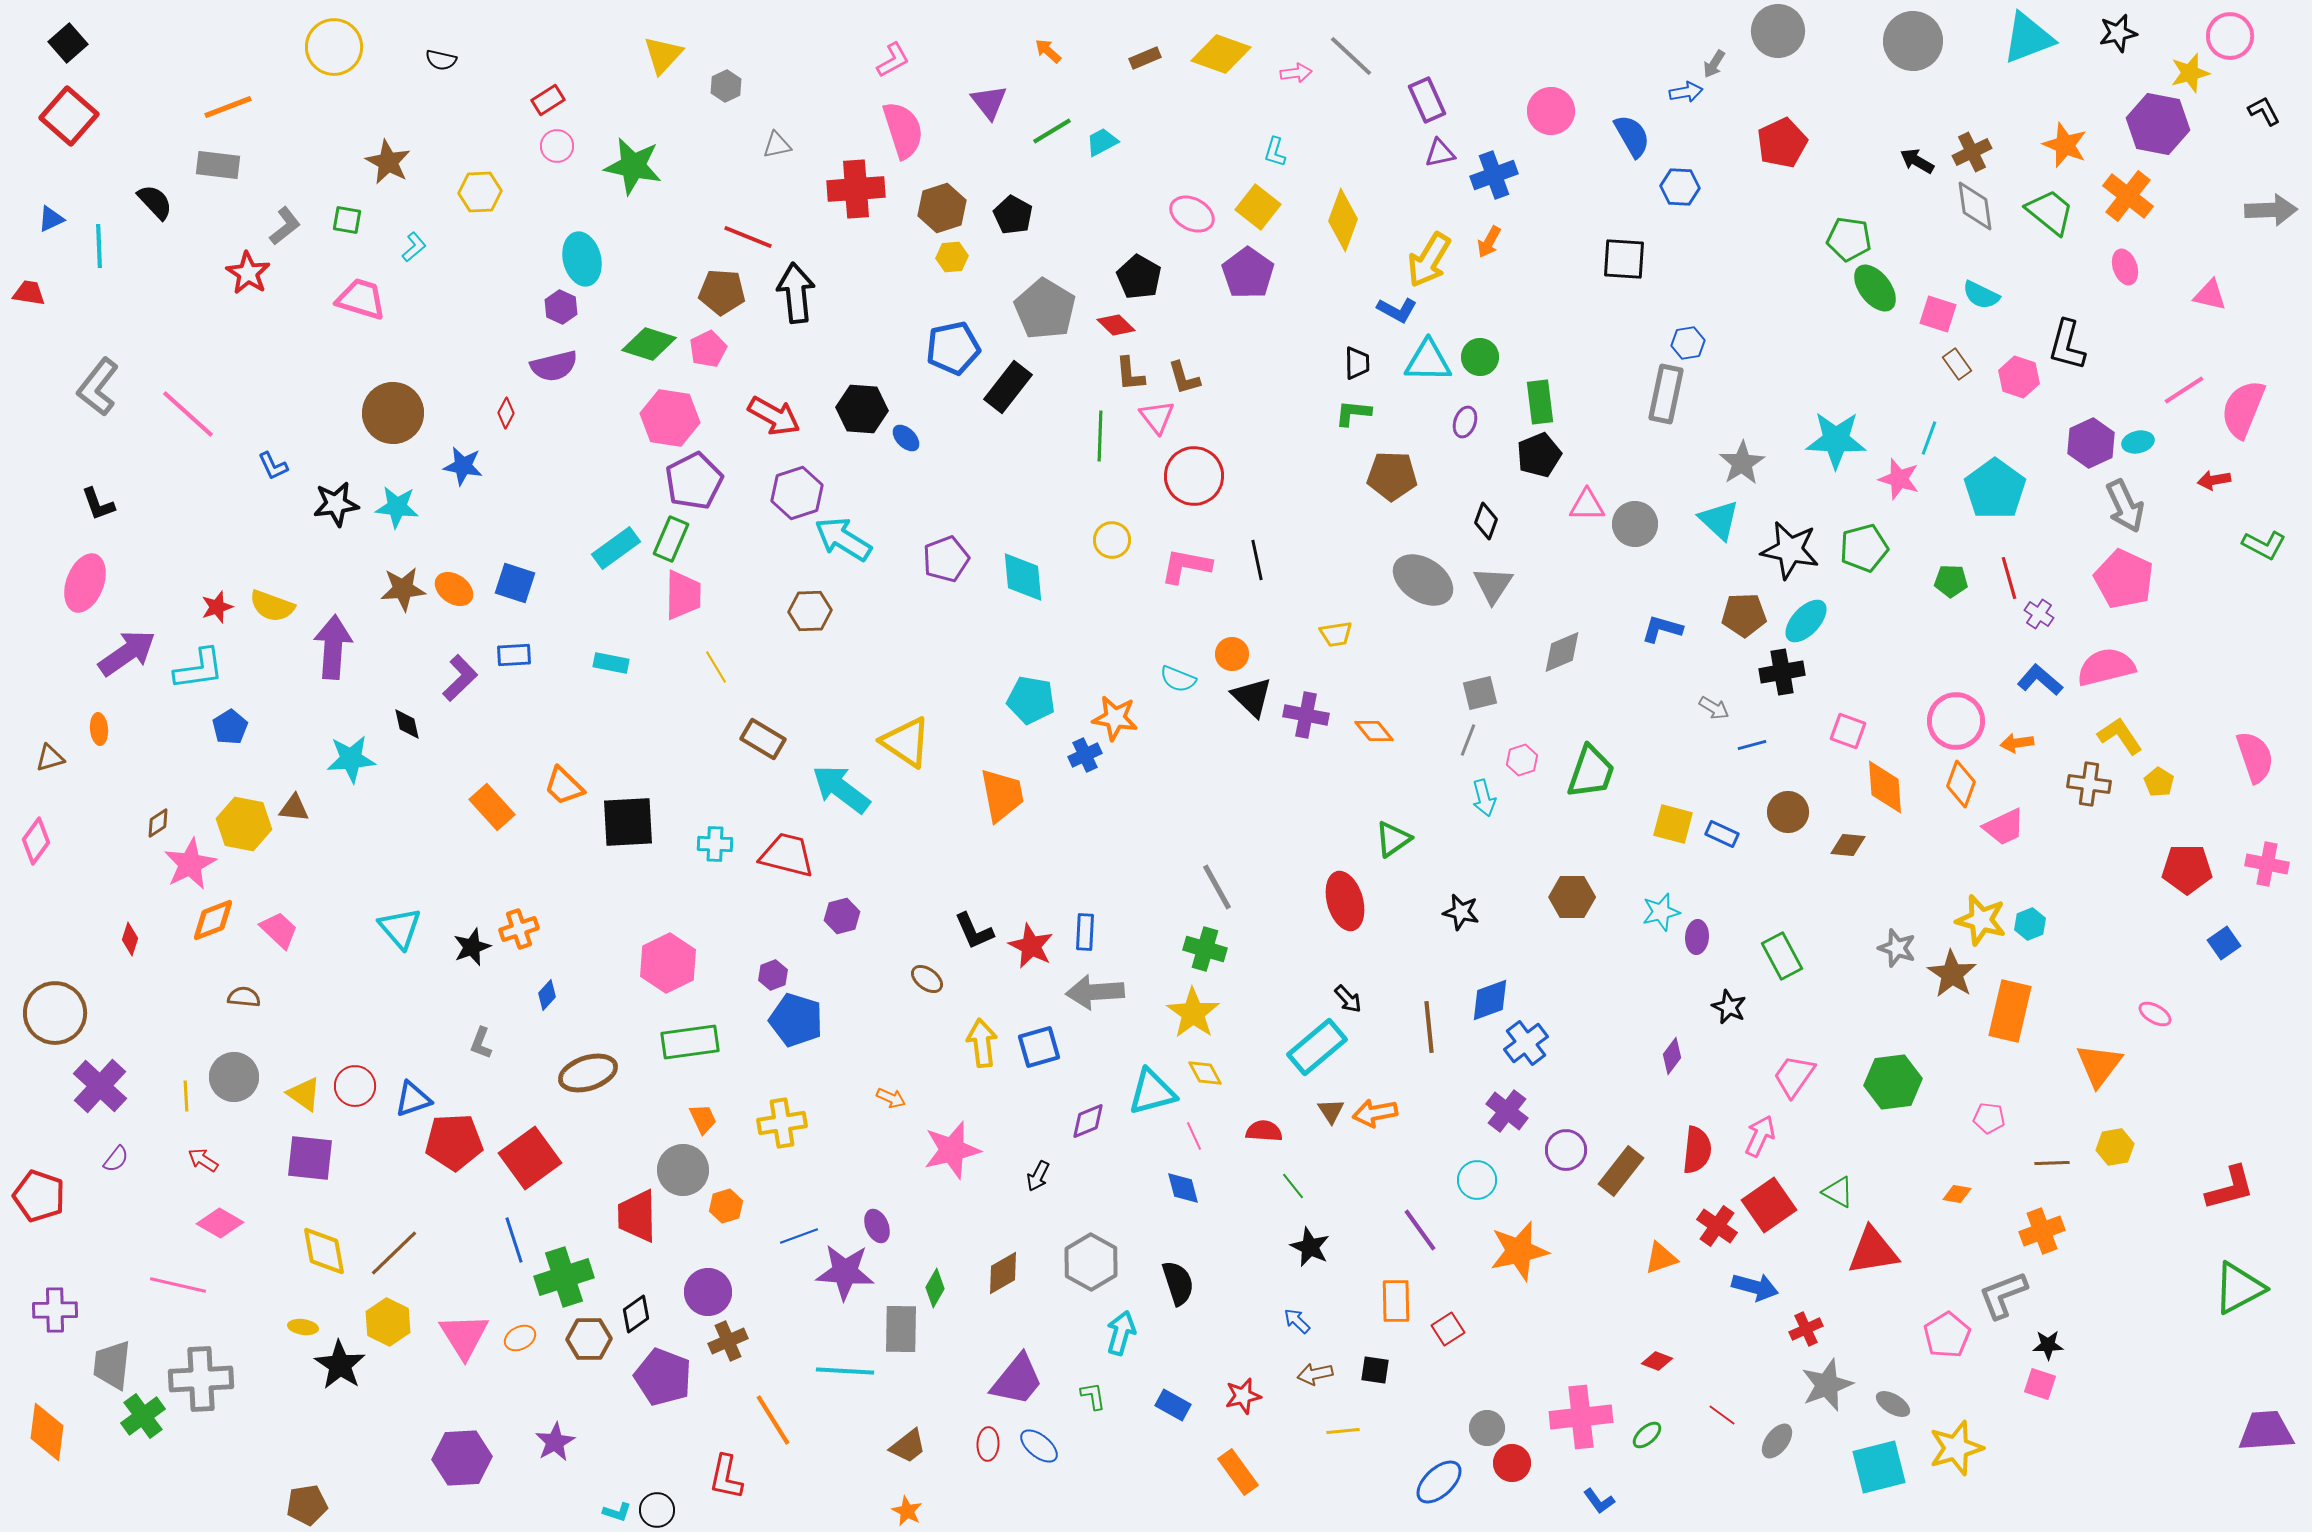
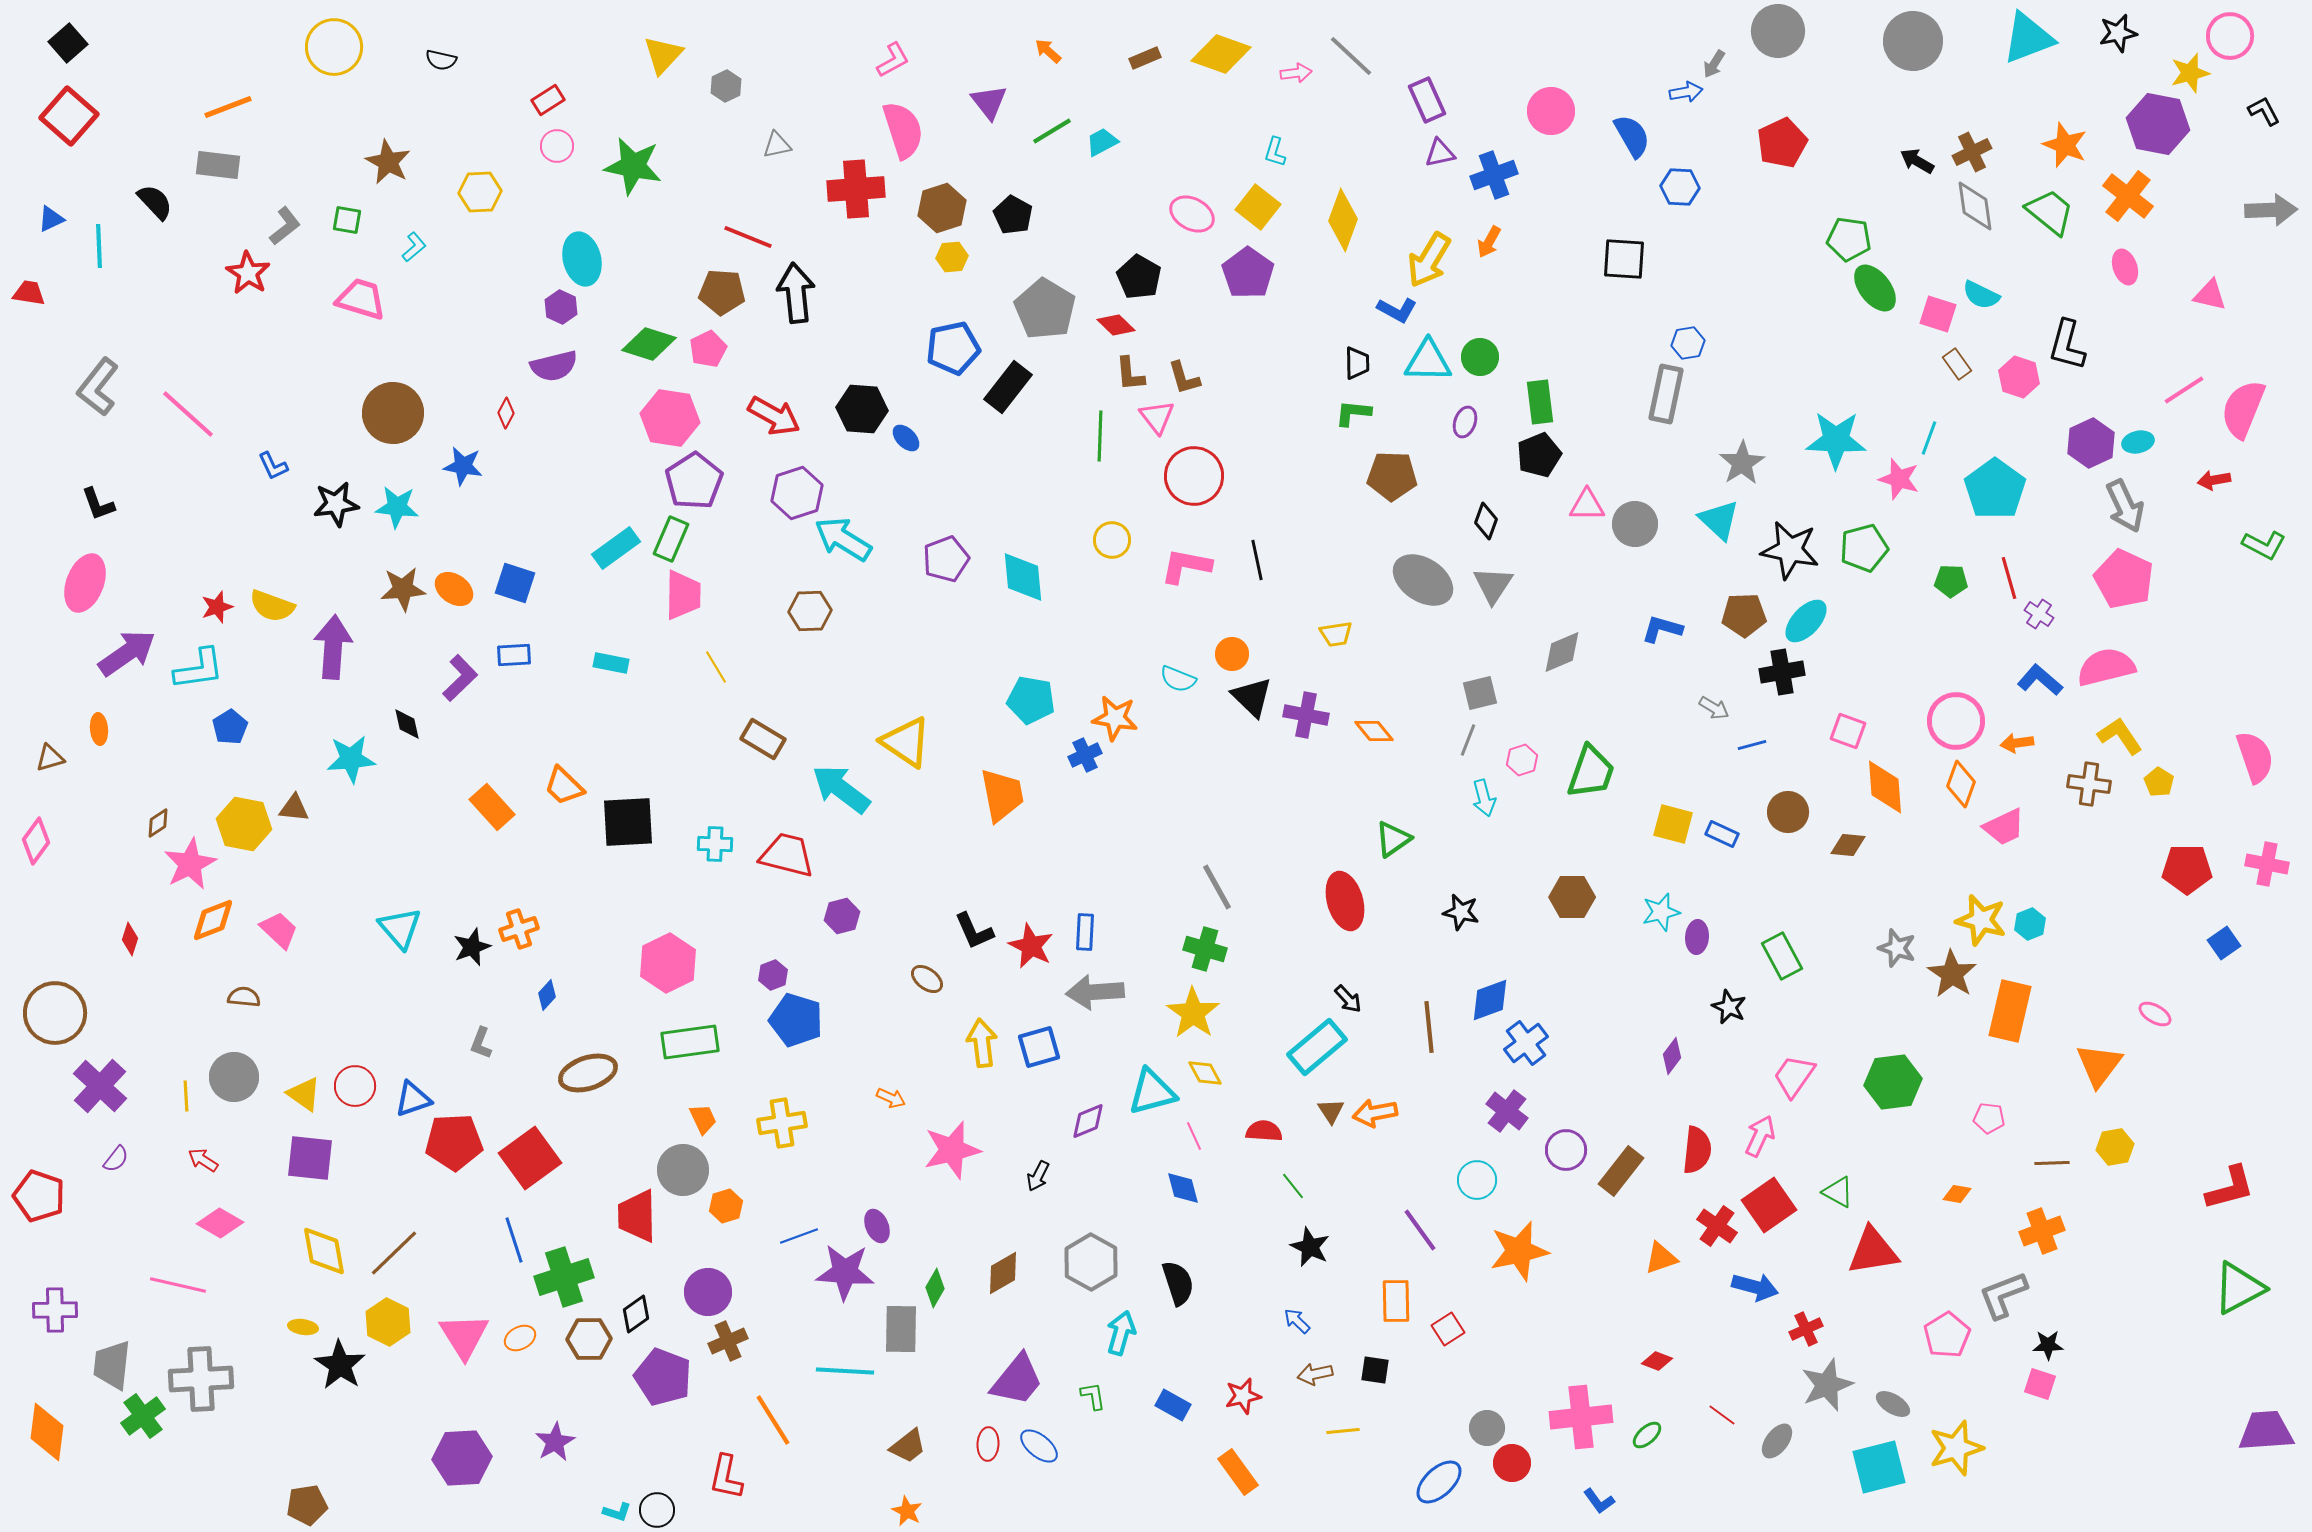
purple pentagon at (694, 481): rotated 6 degrees counterclockwise
